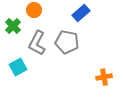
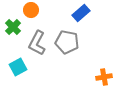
orange circle: moved 3 px left
green cross: moved 1 px down
